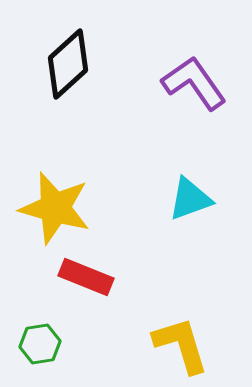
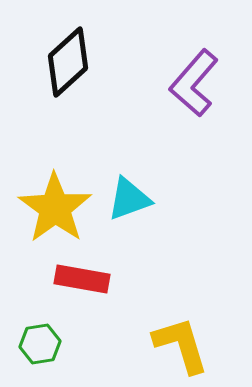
black diamond: moved 2 px up
purple L-shape: rotated 104 degrees counterclockwise
cyan triangle: moved 61 px left
yellow star: rotated 20 degrees clockwise
red rectangle: moved 4 px left, 2 px down; rotated 12 degrees counterclockwise
